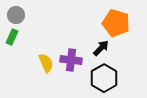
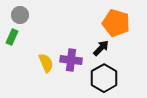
gray circle: moved 4 px right
